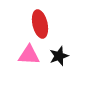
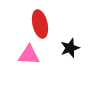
black star: moved 11 px right, 8 px up
